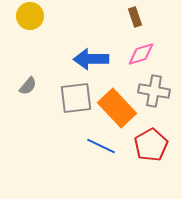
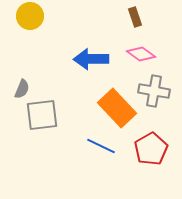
pink diamond: rotated 52 degrees clockwise
gray semicircle: moved 6 px left, 3 px down; rotated 18 degrees counterclockwise
gray square: moved 34 px left, 17 px down
red pentagon: moved 4 px down
